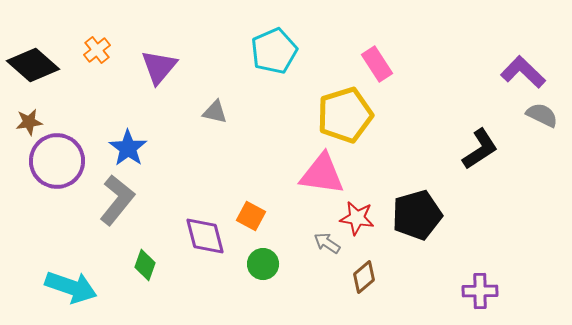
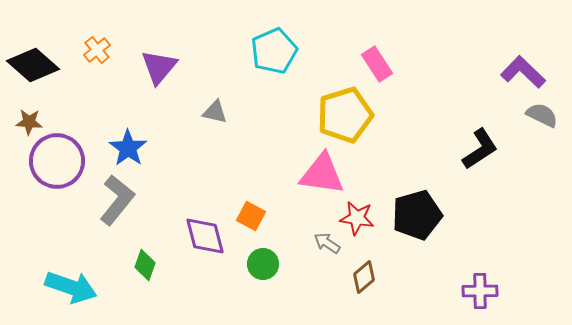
brown star: rotated 12 degrees clockwise
